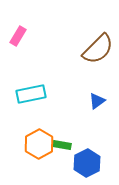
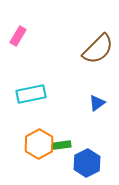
blue triangle: moved 2 px down
green rectangle: rotated 18 degrees counterclockwise
